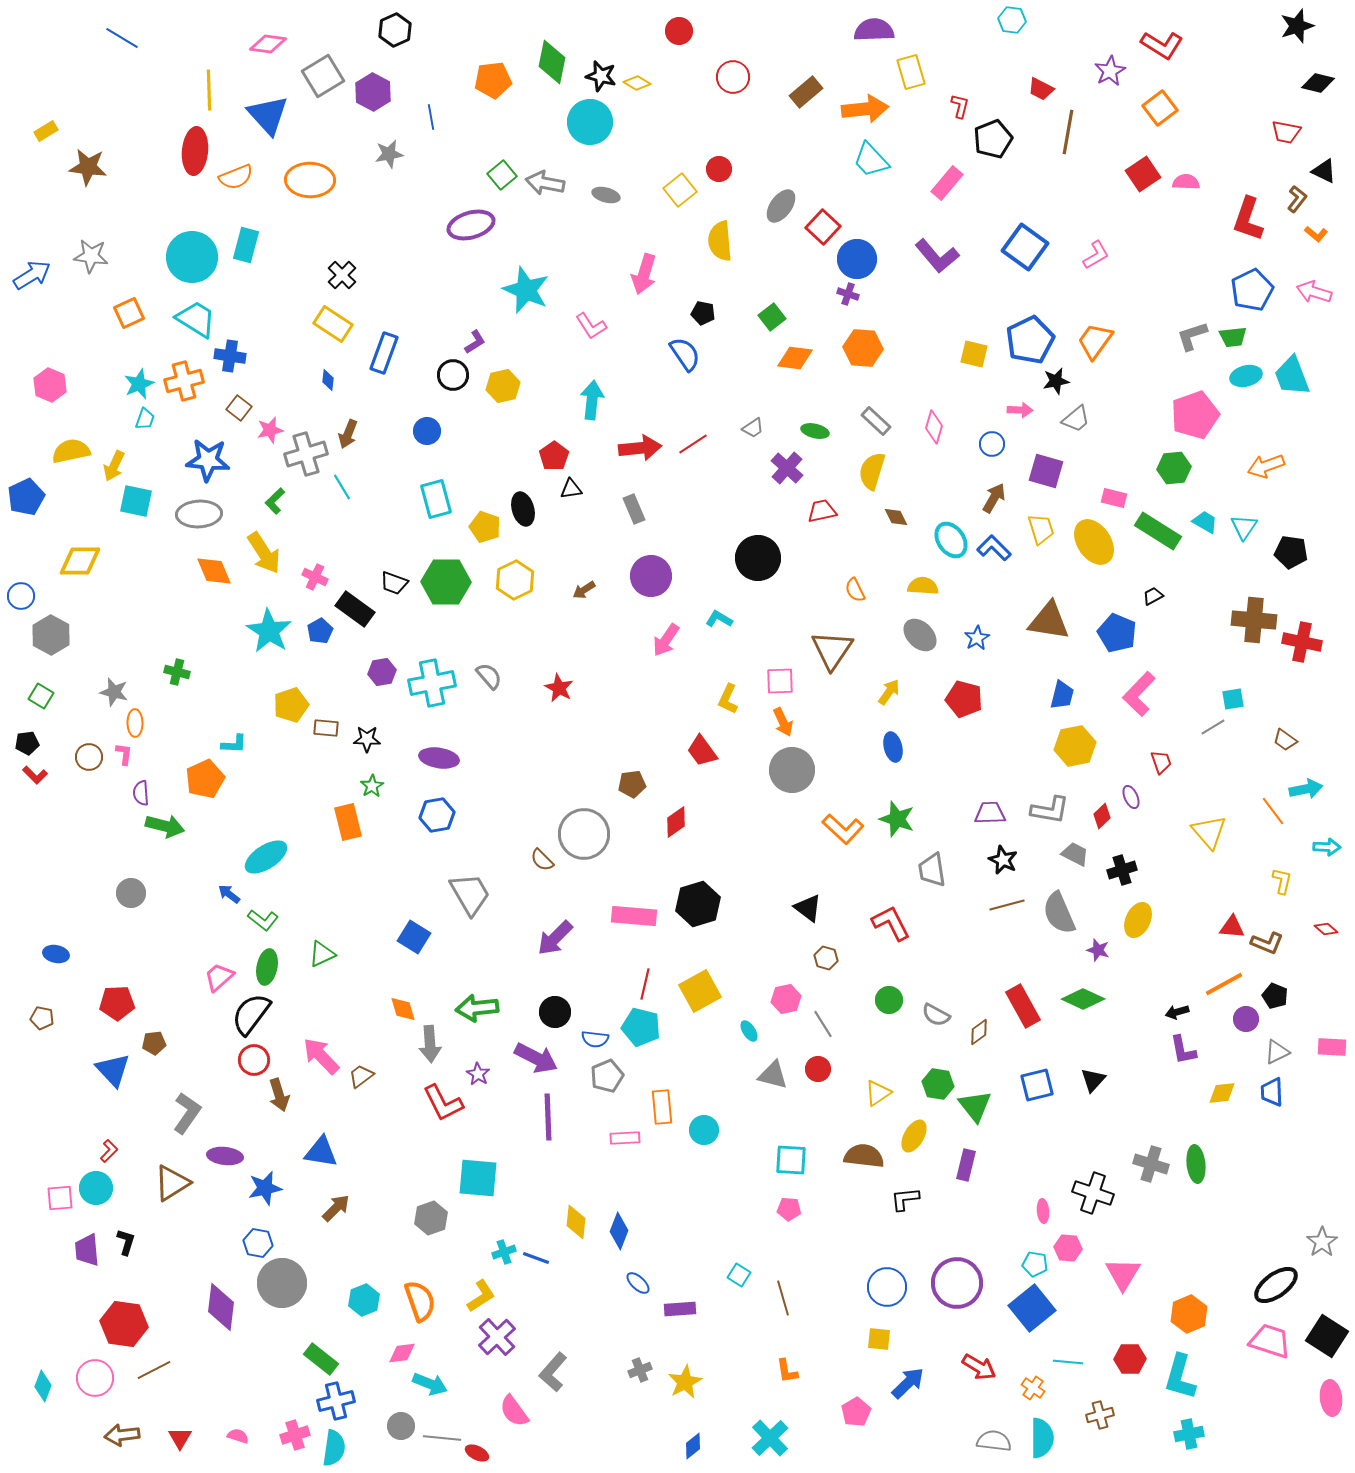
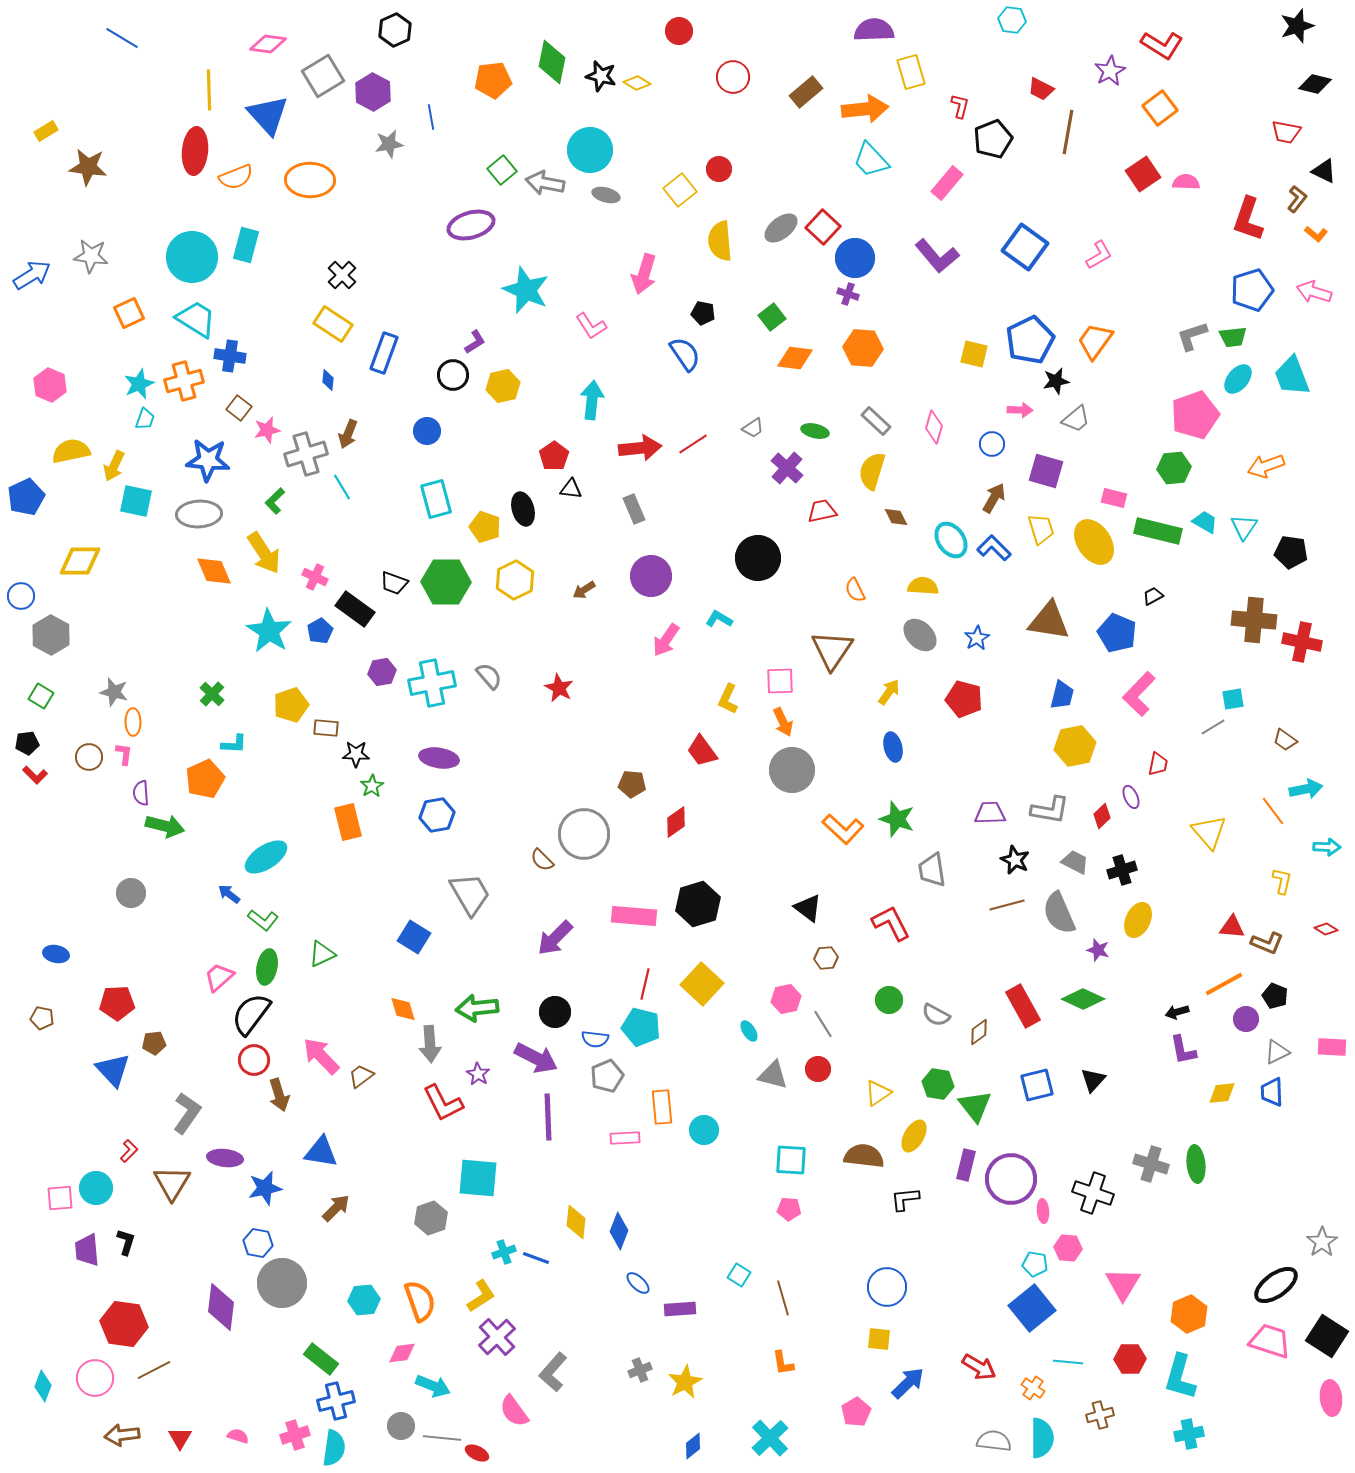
black diamond at (1318, 83): moved 3 px left, 1 px down
cyan circle at (590, 122): moved 28 px down
gray star at (389, 154): moved 10 px up
green square at (502, 175): moved 5 px up
gray ellipse at (781, 206): moved 22 px down; rotated 16 degrees clockwise
pink L-shape at (1096, 255): moved 3 px right
blue circle at (857, 259): moved 2 px left, 1 px up
blue pentagon at (1252, 290): rotated 9 degrees clockwise
cyan ellipse at (1246, 376): moved 8 px left, 3 px down; rotated 36 degrees counterclockwise
pink star at (270, 430): moved 3 px left
black triangle at (571, 489): rotated 15 degrees clockwise
green rectangle at (1158, 531): rotated 18 degrees counterclockwise
green cross at (177, 672): moved 35 px right, 22 px down; rotated 30 degrees clockwise
orange ellipse at (135, 723): moved 2 px left, 1 px up
black star at (367, 739): moved 11 px left, 15 px down
red trapezoid at (1161, 762): moved 3 px left, 2 px down; rotated 30 degrees clockwise
brown pentagon at (632, 784): rotated 12 degrees clockwise
gray trapezoid at (1075, 854): moved 8 px down
black star at (1003, 860): moved 12 px right
red diamond at (1326, 929): rotated 10 degrees counterclockwise
brown hexagon at (826, 958): rotated 20 degrees counterclockwise
yellow square at (700, 991): moved 2 px right, 7 px up; rotated 18 degrees counterclockwise
red L-shape at (109, 1151): moved 20 px right
purple ellipse at (225, 1156): moved 2 px down
brown triangle at (172, 1183): rotated 27 degrees counterclockwise
pink triangle at (1123, 1274): moved 10 px down
purple circle at (957, 1283): moved 54 px right, 104 px up
cyan hexagon at (364, 1300): rotated 16 degrees clockwise
orange L-shape at (787, 1371): moved 4 px left, 8 px up
cyan arrow at (430, 1384): moved 3 px right, 2 px down
